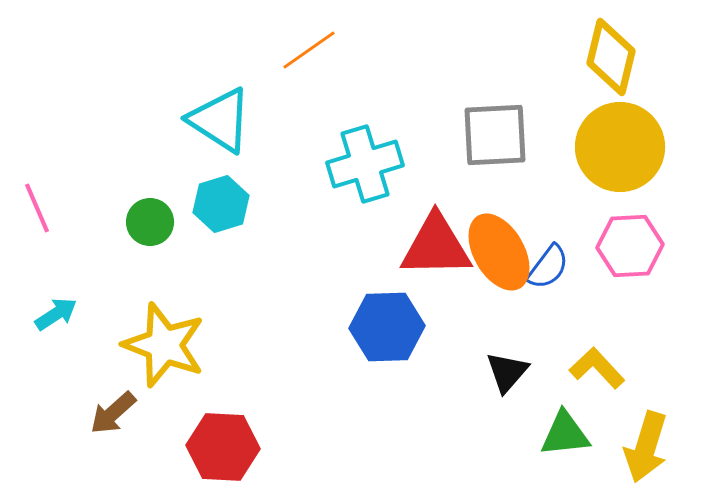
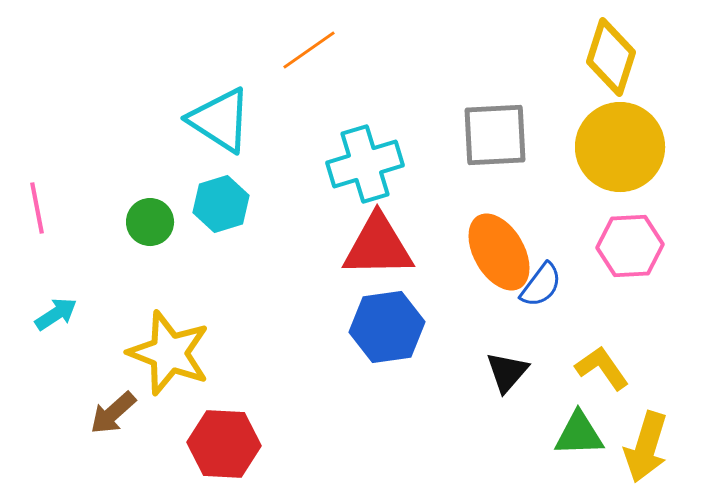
yellow diamond: rotated 4 degrees clockwise
pink line: rotated 12 degrees clockwise
red triangle: moved 58 px left
blue semicircle: moved 7 px left, 18 px down
blue hexagon: rotated 6 degrees counterclockwise
yellow star: moved 5 px right, 8 px down
yellow L-shape: moved 5 px right; rotated 8 degrees clockwise
green triangle: moved 14 px right; rotated 4 degrees clockwise
red hexagon: moved 1 px right, 3 px up
